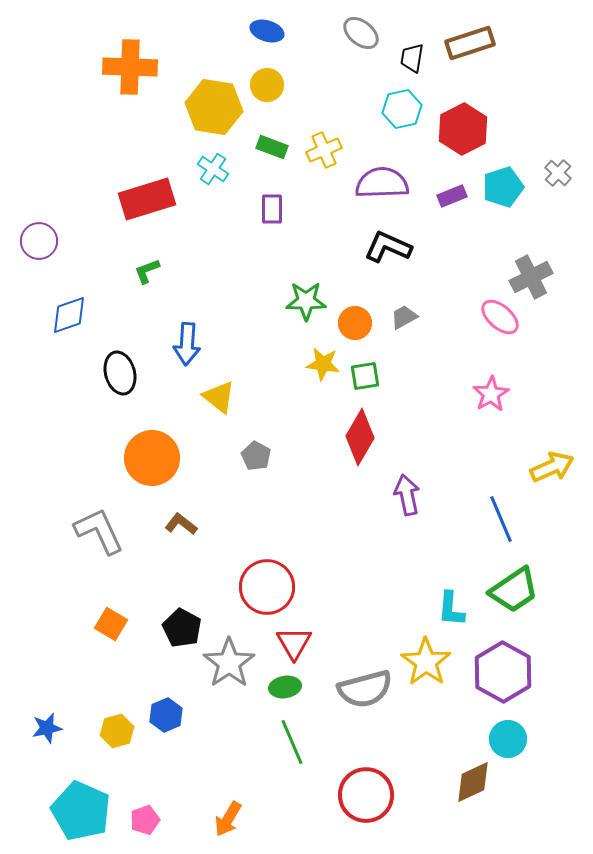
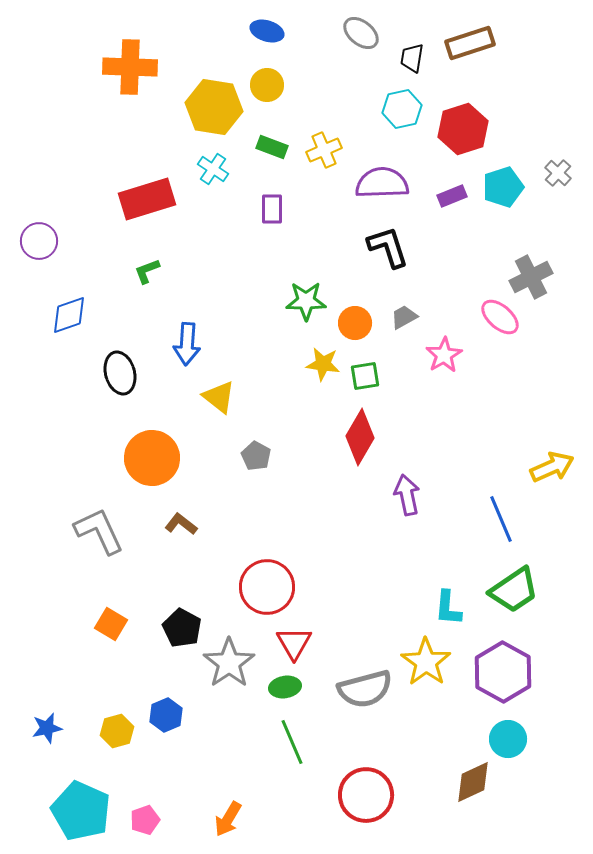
red hexagon at (463, 129): rotated 9 degrees clockwise
black L-shape at (388, 247): rotated 48 degrees clockwise
pink star at (491, 394): moved 47 px left, 39 px up
cyan L-shape at (451, 609): moved 3 px left, 1 px up
